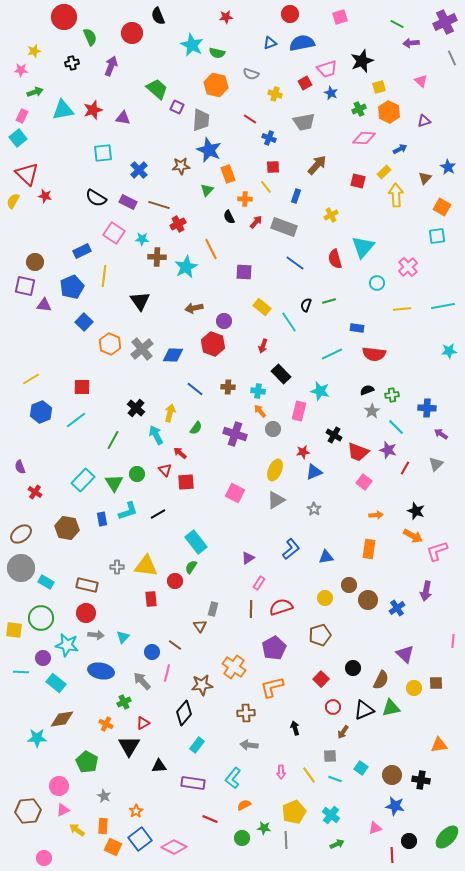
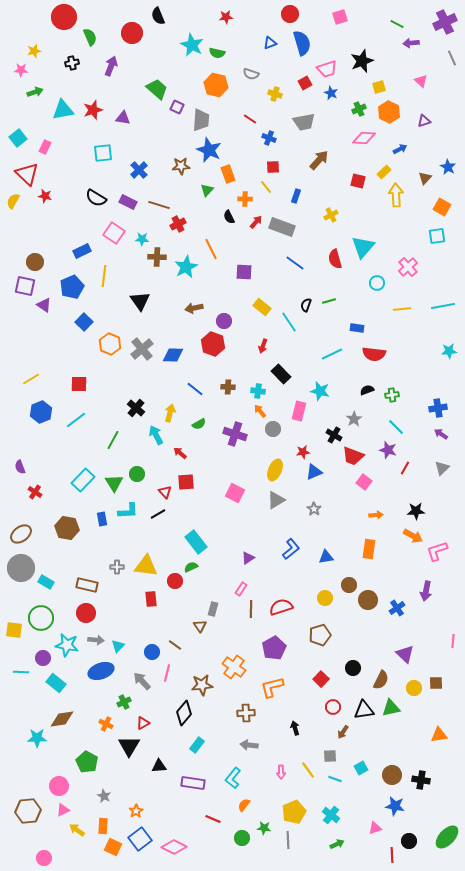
blue semicircle at (302, 43): rotated 85 degrees clockwise
pink rectangle at (22, 116): moved 23 px right, 31 px down
brown arrow at (317, 165): moved 2 px right, 5 px up
gray rectangle at (284, 227): moved 2 px left
purple triangle at (44, 305): rotated 28 degrees clockwise
red square at (82, 387): moved 3 px left, 3 px up
blue cross at (427, 408): moved 11 px right; rotated 12 degrees counterclockwise
gray star at (372, 411): moved 18 px left, 8 px down
green semicircle at (196, 428): moved 3 px right, 4 px up; rotated 24 degrees clockwise
red trapezoid at (358, 452): moved 5 px left, 4 px down
gray triangle at (436, 464): moved 6 px right, 4 px down
red triangle at (165, 470): moved 22 px down
cyan L-shape at (128, 511): rotated 15 degrees clockwise
black star at (416, 511): rotated 24 degrees counterclockwise
green semicircle at (191, 567): rotated 32 degrees clockwise
pink rectangle at (259, 583): moved 18 px left, 6 px down
gray arrow at (96, 635): moved 5 px down
cyan triangle at (123, 637): moved 5 px left, 9 px down
blue ellipse at (101, 671): rotated 30 degrees counterclockwise
black triangle at (364, 710): rotated 15 degrees clockwise
orange triangle at (439, 745): moved 10 px up
cyan square at (361, 768): rotated 24 degrees clockwise
yellow line at (309, 775): moved 1 px left, 5 px up
orange semicircle at (244, 805): rotated 24 degrees counterclockwise
red line at (210, 819): moved 3 px right
gray line at (286, 840): moved 2 px right
